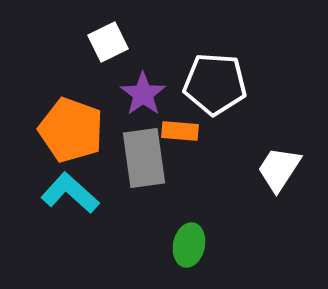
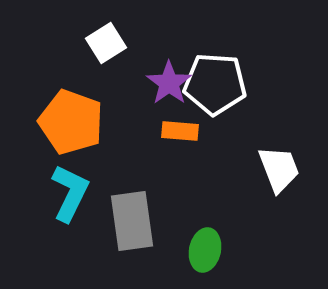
white square: moved 2 px left, 1 px down; rotated 6 degrees counterclockwise
purple star: moved 26 px right, 11 px up
orange pentagon: moved 8 px up
gray rectangle: moved 12 px left, 63 px down
white trapezoid: rotated 126 degrees clockwise
cyan L-shape: rotated 74 degrees clockwise
green ellipse: moved 16 px right, 5 px down
